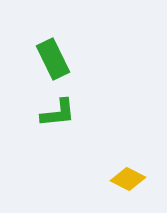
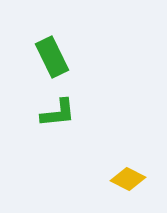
green rectangle: moved 1 px left, 2 px up
